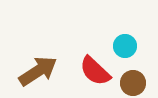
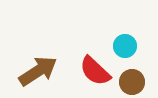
brown circle: moved 1 px left, 1 px up
